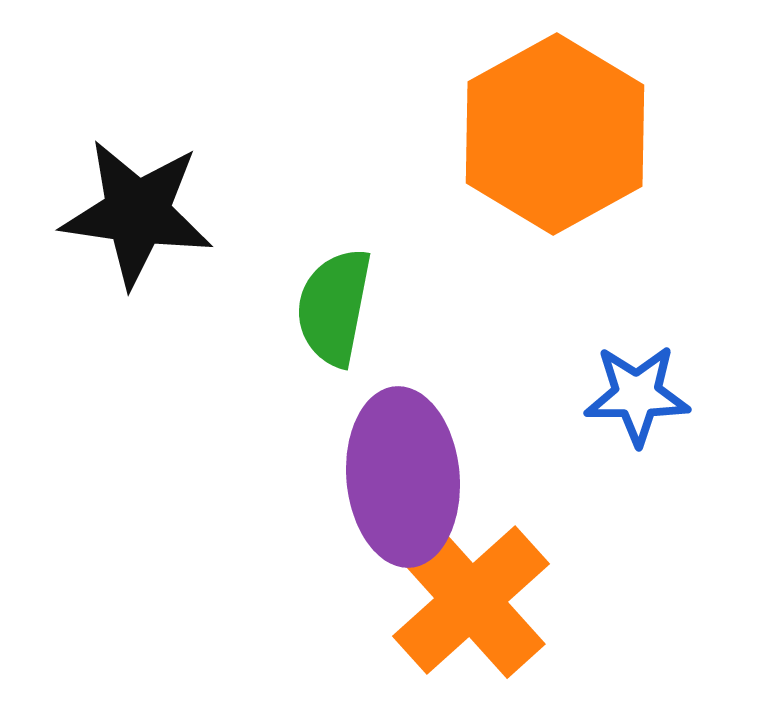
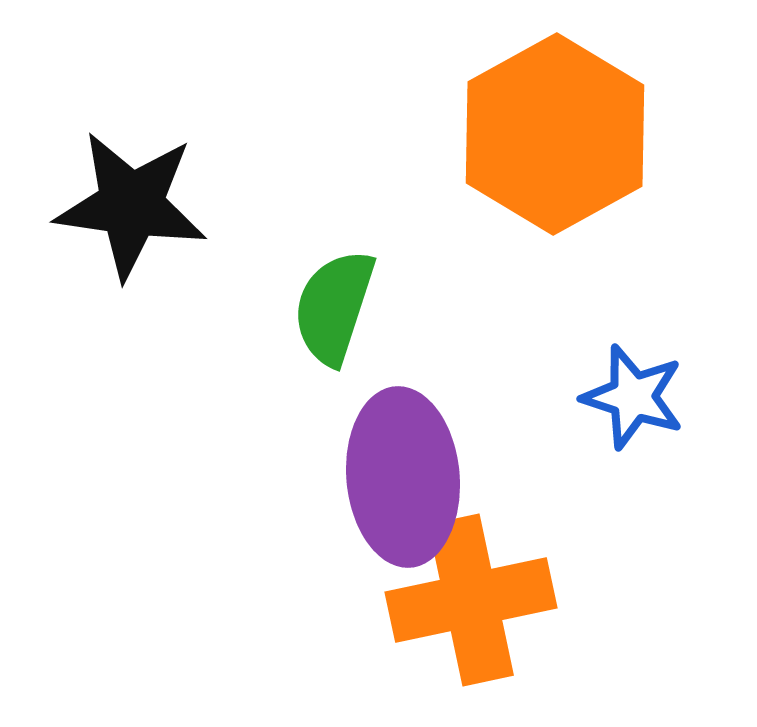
black star: moved 6 px left, 8 px up
green semicircle: rotated 7 degrees clockwise
blue star: moved 4 px left, 2 px down; rotated 18 degrees clockwise
orange cross: rotated 30 degrees clockwise
